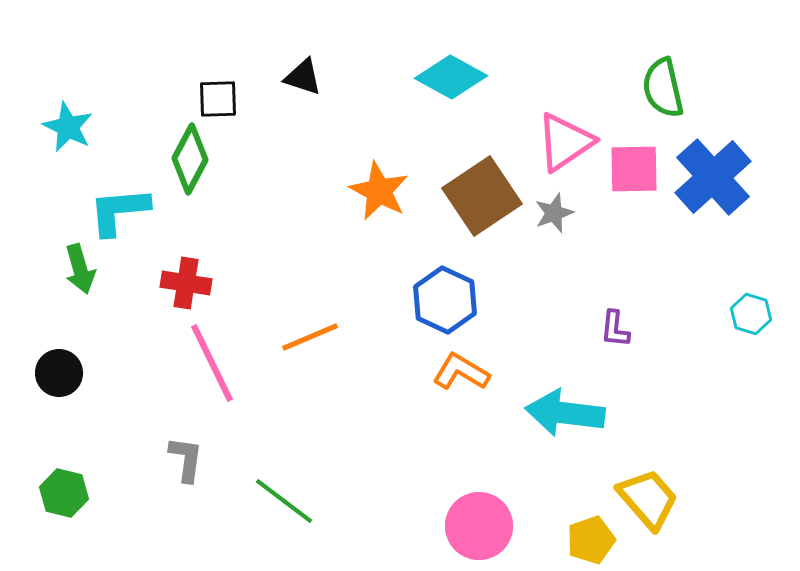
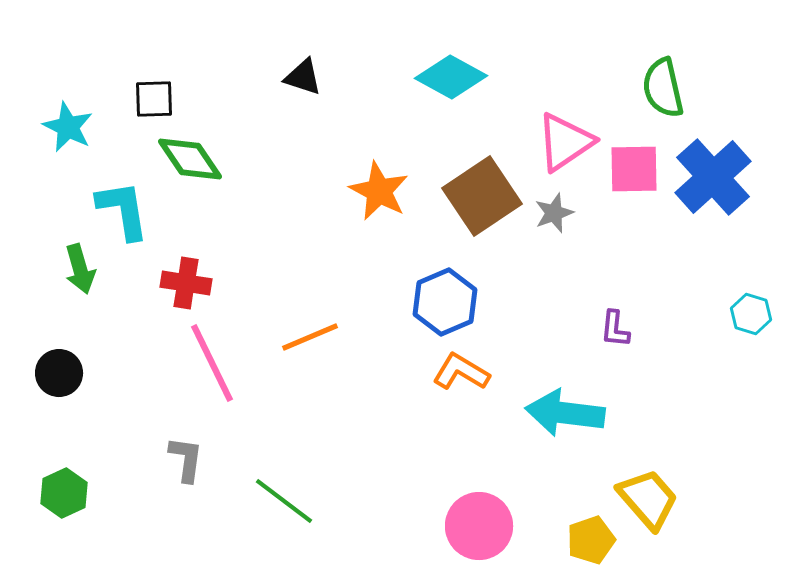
black square: moved 64 px left
green diamond: rotated 62 degrees counterclockwise
cyan L-shape: moved 4 px right, 1 px up; rotated 86 degrees clockwise
blue hexagon: moved 2 px down; rotated 12 degrees clockwise
green hexagon: rotated 21 degrees clockwise
